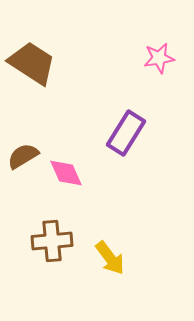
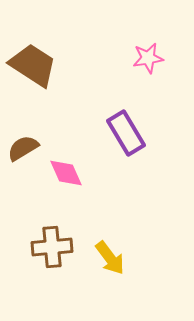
pink star: moved 11 px left
brown trapezoid: moved 1 px right, 2 px down
purple rectangle: rotated 63 degrees counterclockwise
brown semicircle: moved 8 px up
brown cross: moved 6 px down
